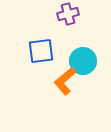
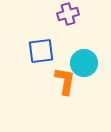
cyan circle: moved 1 px right, 2 px down
orange L-shape: rotated 140 degrees clockwise
